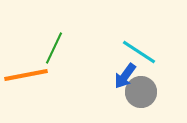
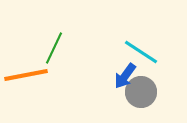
cyan line: moved 2 px right
